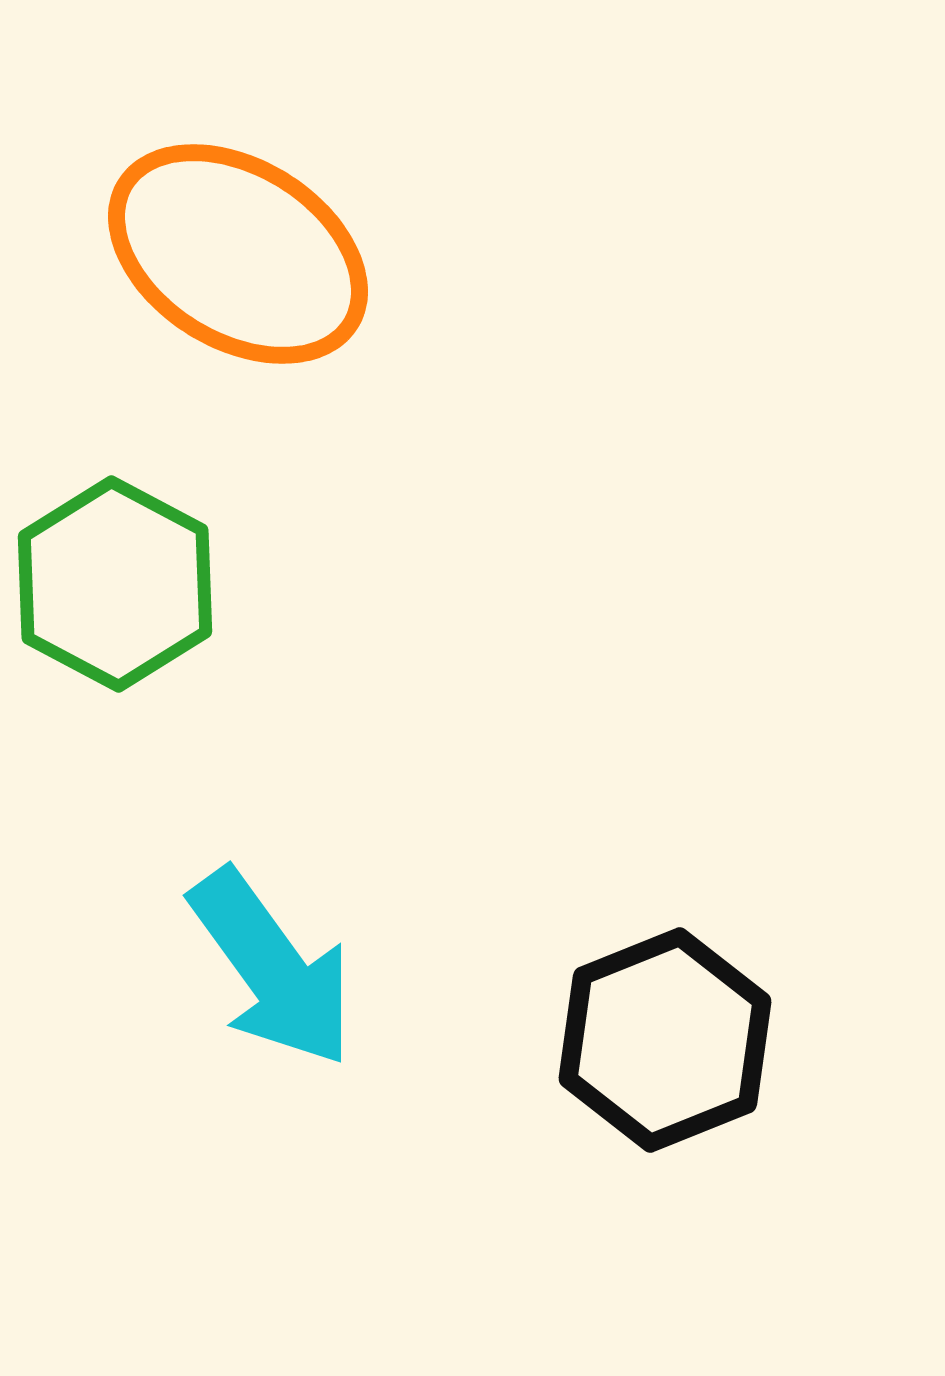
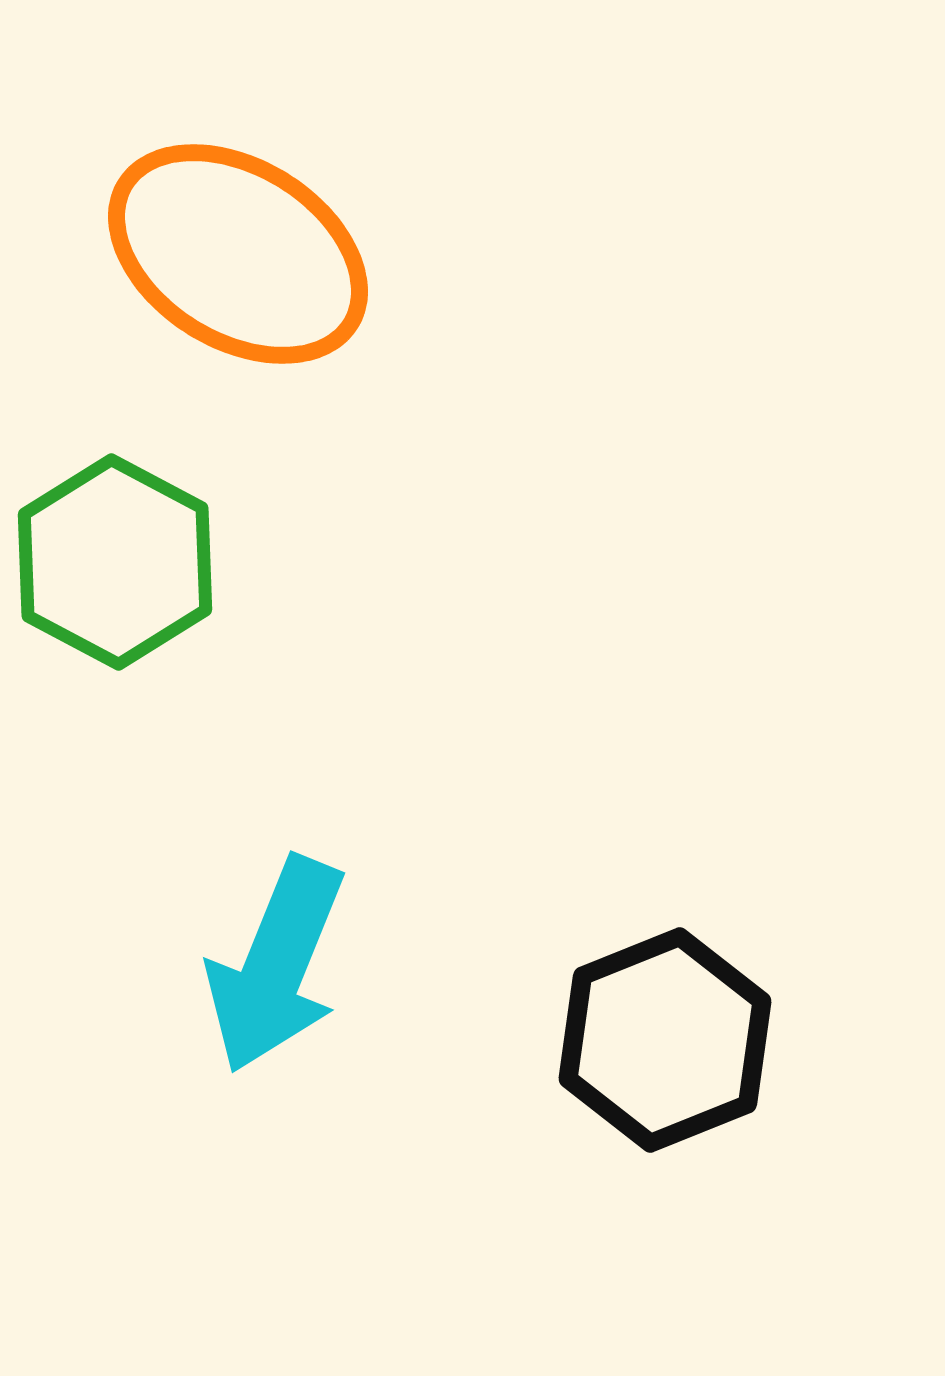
green hexagon: moved 22 px up
cyan arrow: moved 4 px right, 3 px up; rotated 58 degrees clockwise
